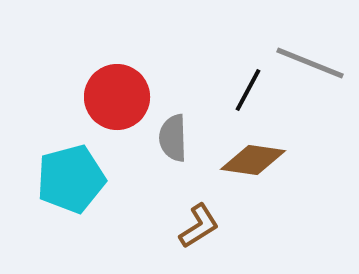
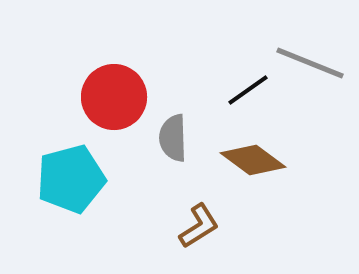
black line: rotated 27 degrees clockwise
red circle: moved 3 px left
brown diamond: rotated 28 degrees clockwise
